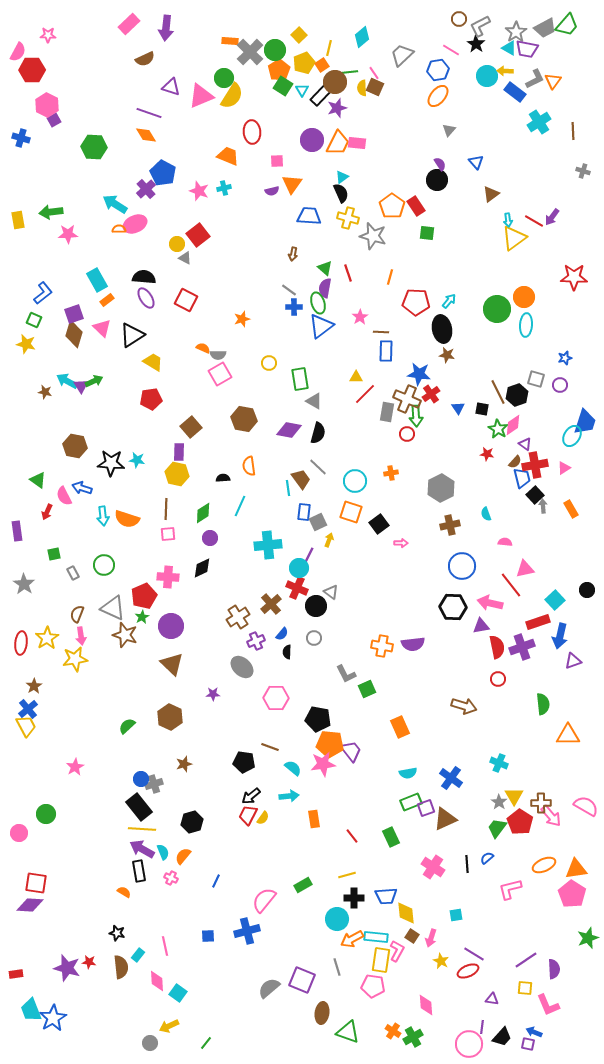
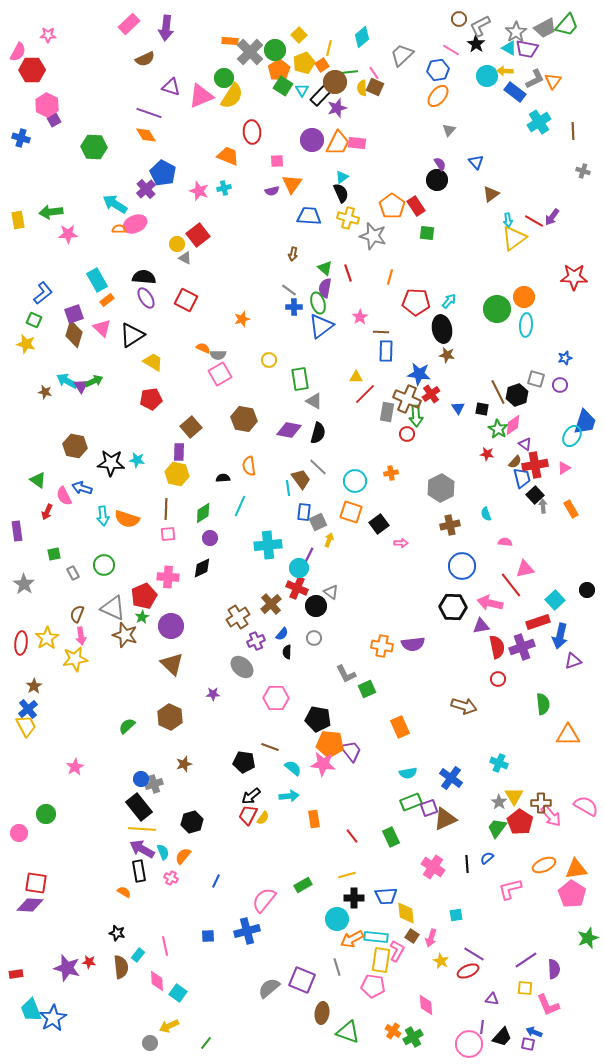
yellow circle at (269, 363): moved 3 px up
pink star at (323, 764): rotated 15 degrees clockwise
purple square at (426, 808): moved 3 px right
